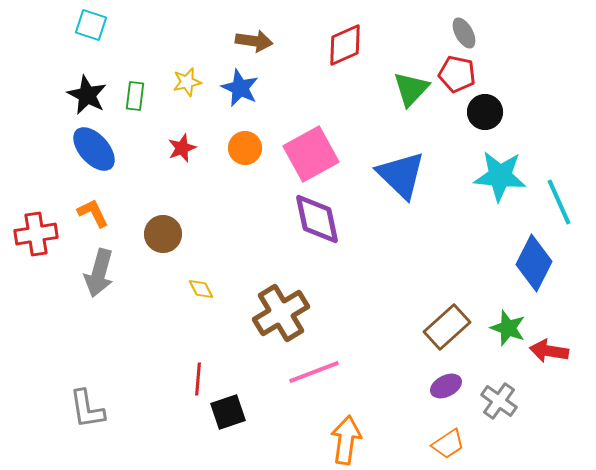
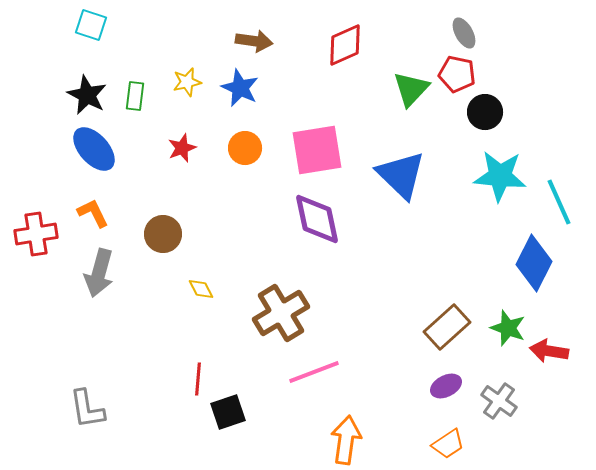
pink square: moved 6 px right, 4 px up; rotated 20 degrees clockwise
